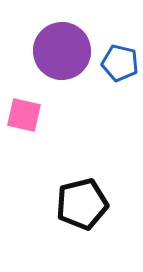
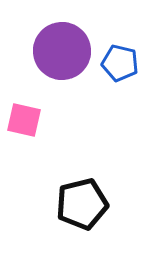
pink square: moved 5 px down
